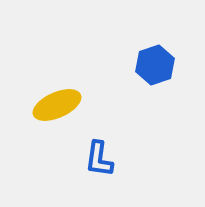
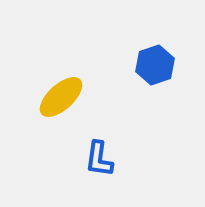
yellow ellipse: moved 4 px right, 8 px up; rotated 18 degrees counterclockwise
